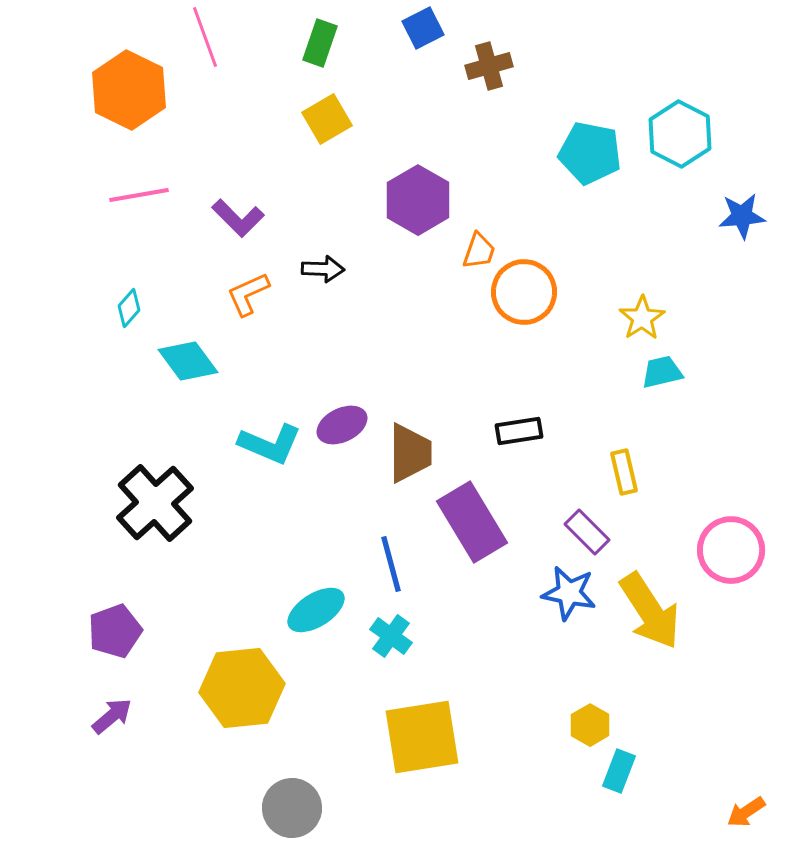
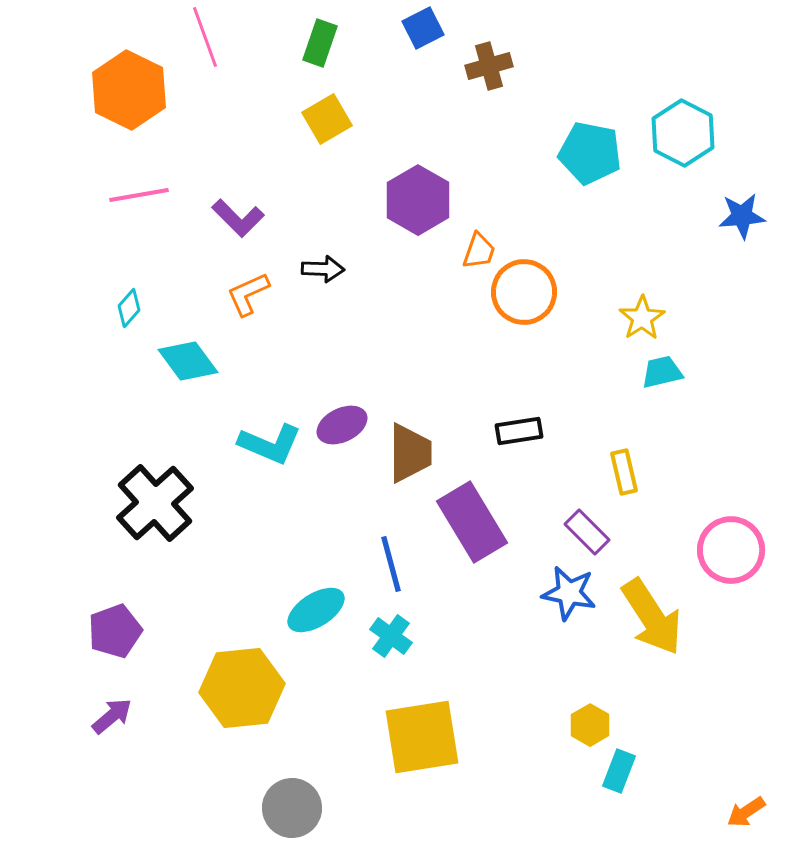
cyan hexagon at (680, 134): moved 3 px right, 1 px up
yellow arrow at (650, 611): moved 2 px right, 6 px down
